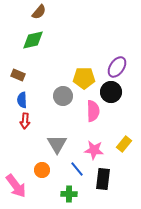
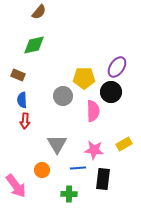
green diamond: moved 1 px right, 5 px down
yellow rectangle: rotated 21 degrees clockwise
blue line: moved 1 px right, 1 px up; rotated 56 degrees counterclockwise
